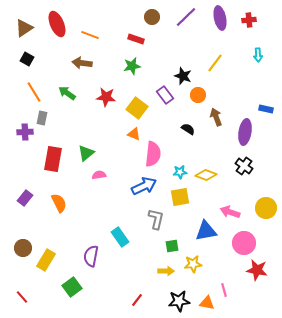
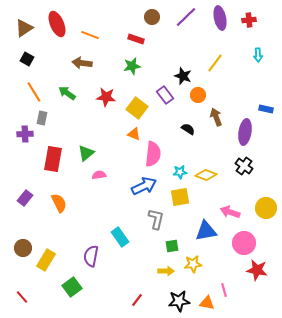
purple cross at (25, 132): moved 2 px down
